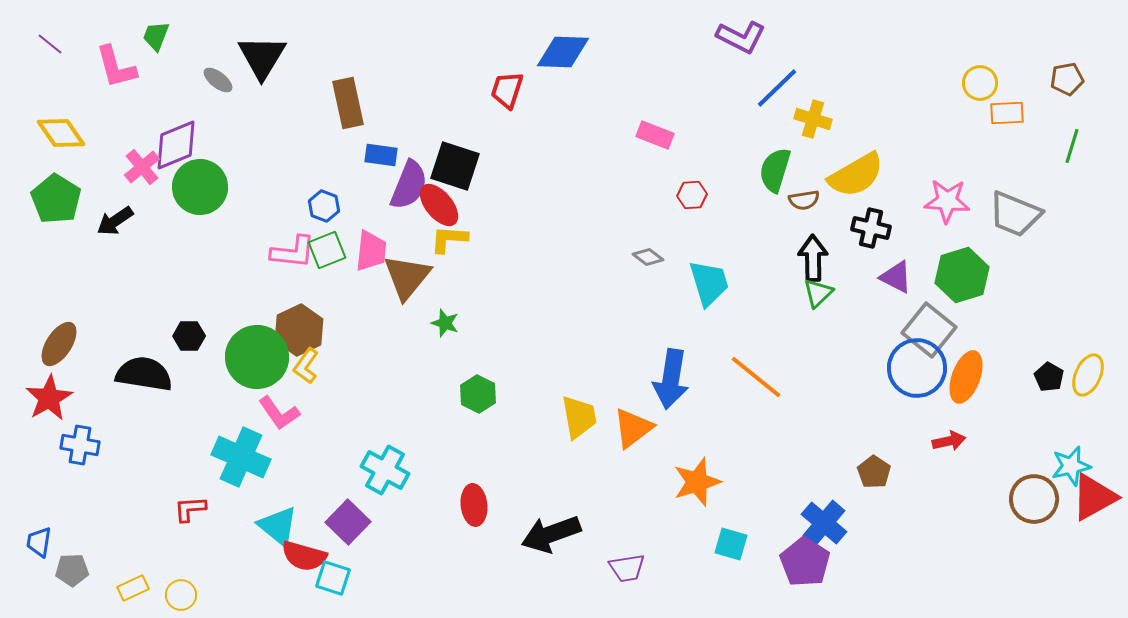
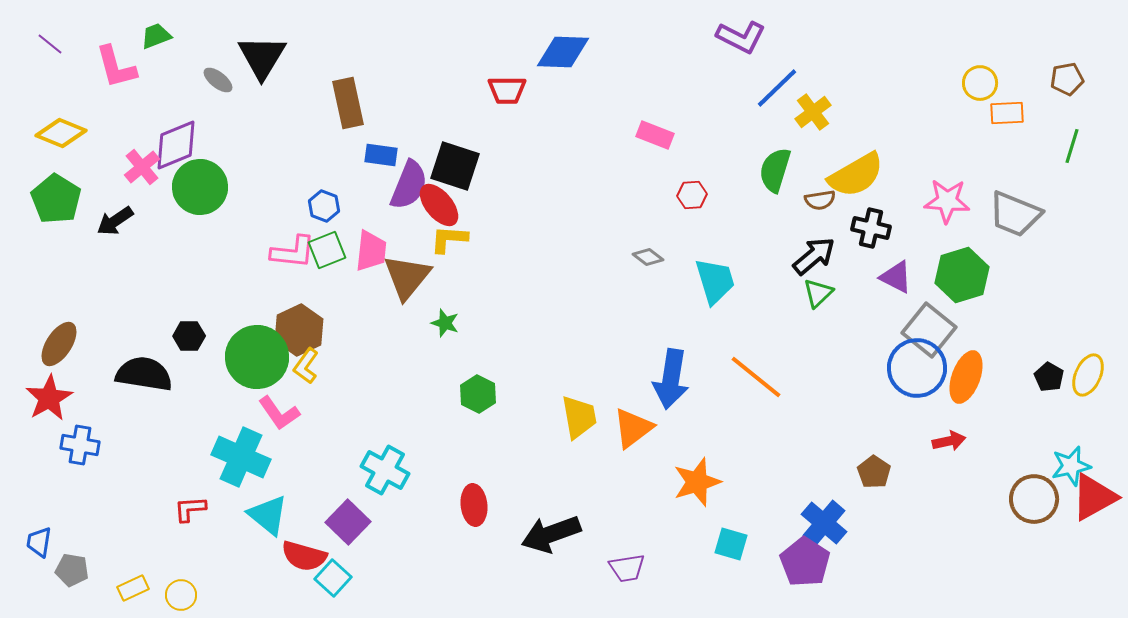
green trapezoid at (156, 36): rotated 48 degrees clockwise
red trapezoid at (507, 90): rotated 108 degrees counterclockwise
yellow cross at (813, 119): moved 7 px up; rotated 36 degrees clockwise
yellow diamond at (61, 133): rotated 33 degrees counterclockwise
brown semicircle at (804, 200): moved 16 px right
black arrow at (813, 258): moved 1 px right, 2 px up; rotated 51 degrees clockwise
cyan trapezoid at (709, 283): moved 6 px right, 2 px up
cyan triangle at (278, 526): moved 10 px left, 11 px up
gray pentagon at (72, 570): rotated 12 degrees clockwise
cyan square at (333, 578): rotated 24 degrees clockwise
